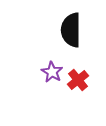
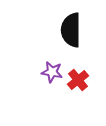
purple star: rotated 20 degrees counterclockwise
